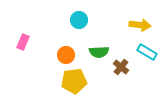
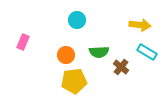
cyan circle: moved 2 px left
